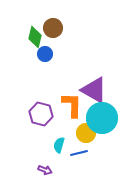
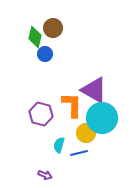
purple arrow: moved 5 px down
